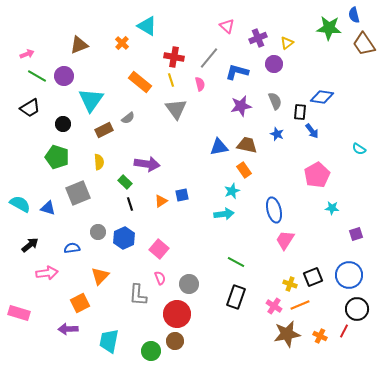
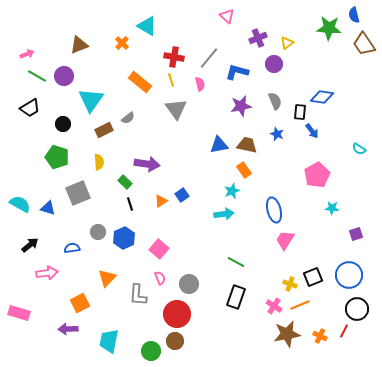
pink triangle at (227, 26): moved 10 px up
blue triangle at (219, 147): moved 2 px up
blue square at (182, 195): rotated 24 degrees counterclockwise
orange triangle at (100, 276): moved 7 px right, 2 px down
